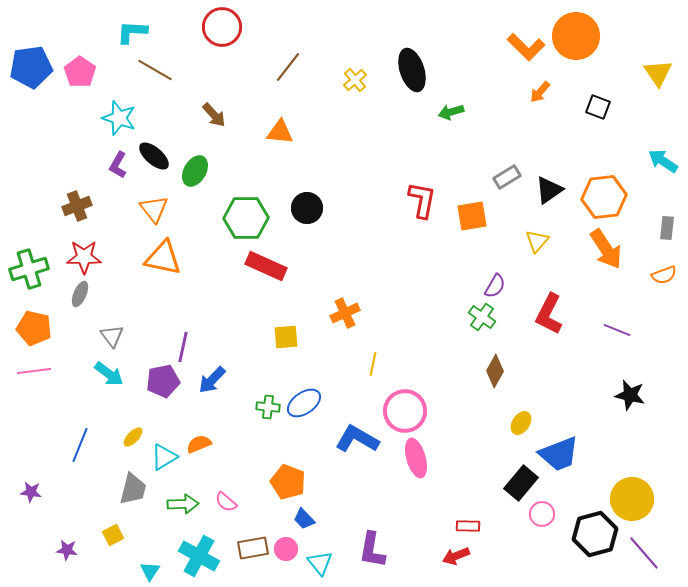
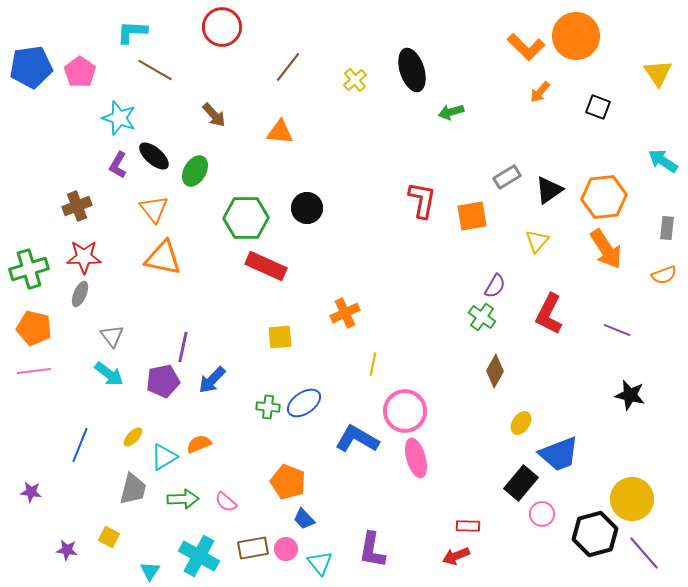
yellow square at (286, 337): moved 6 px left
green arrow at (183, 504): moved 5 px up
yellow square at (113, 535): moved 4 px left, 2 px down; rotated 35 degrees counterclockwise
